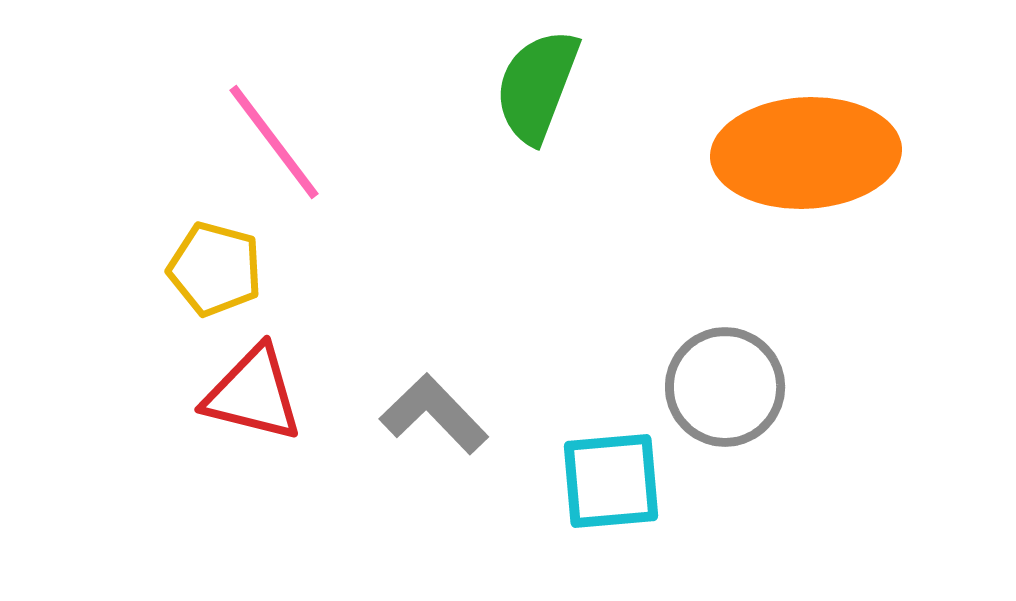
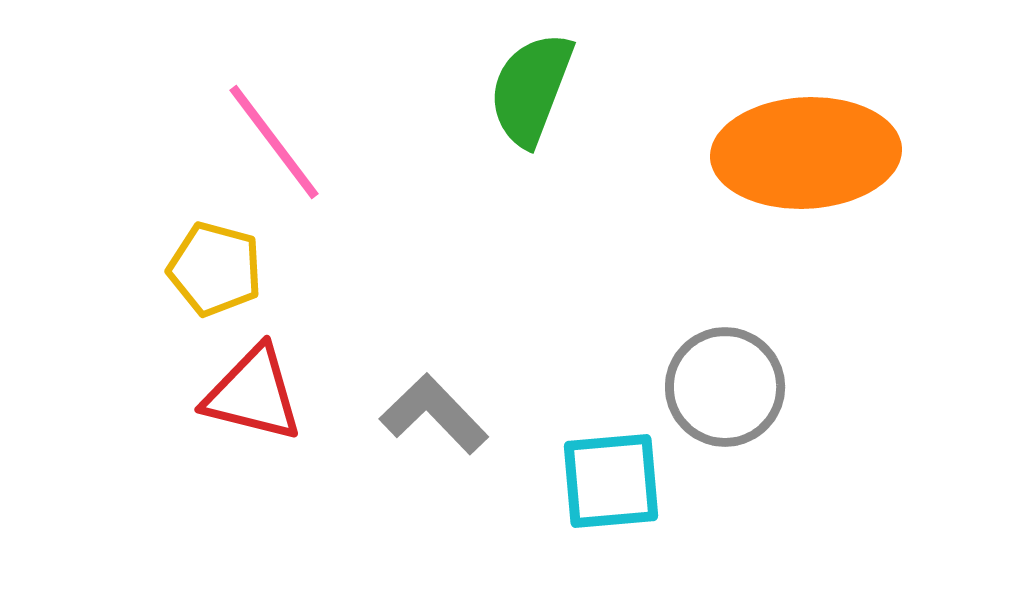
green semicircle: moved 6 px left, 3 px down
